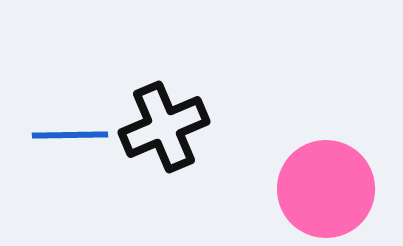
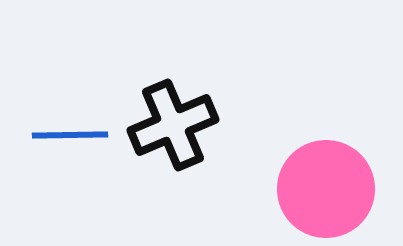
black cross: moved 9 px right, 2 px up
